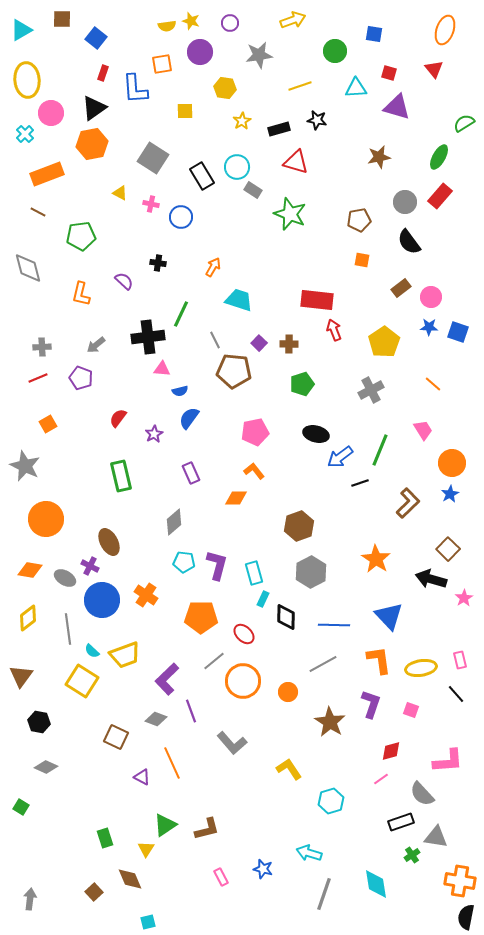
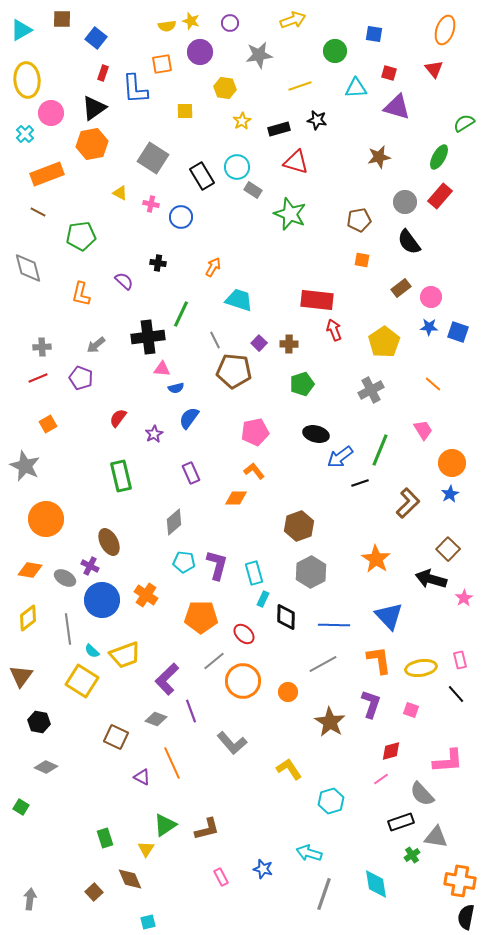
blue semicircle at (180, 391): moved 4 px left, 3 px up
